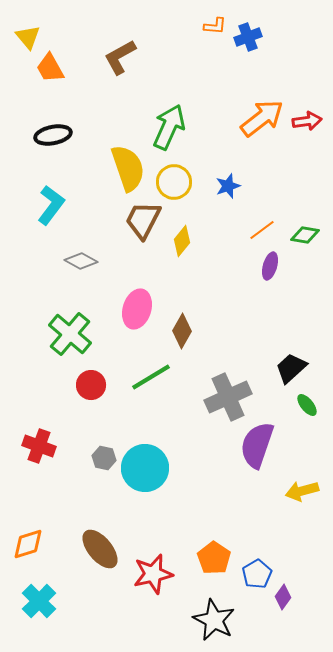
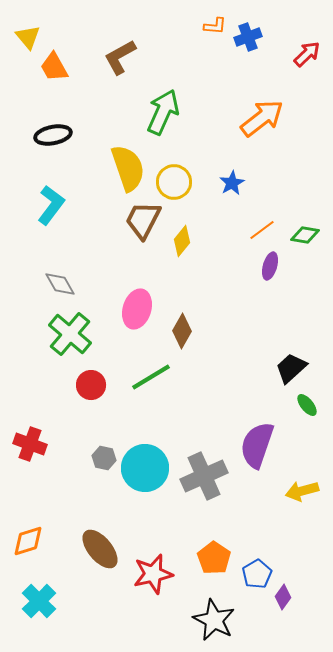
orange trapezoid: moved 4 px right, 1 px up
red arrow: moved 67 px up; rotated 36 degrees counterclockwise
green arrow: moved 6 px left, 15 px up
blue star: moved 4 px right, 3 px up; rotated 10 degrees counterclockwise
gray diamond: moved 21 px left, 23 px down; rotated 32 degrees clockwise
gray cross: moved 24 px left, 79 px down
red cross: moved 9 px left, 2 px up
orange diamond: moved 3 px up
